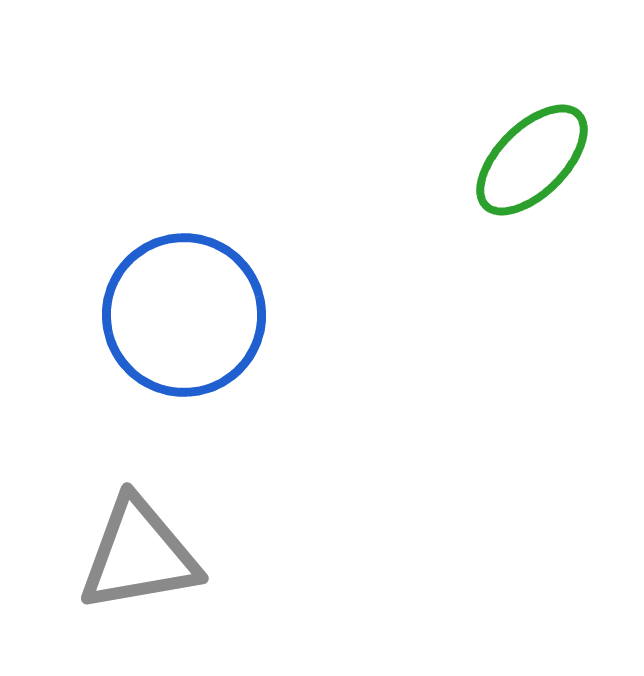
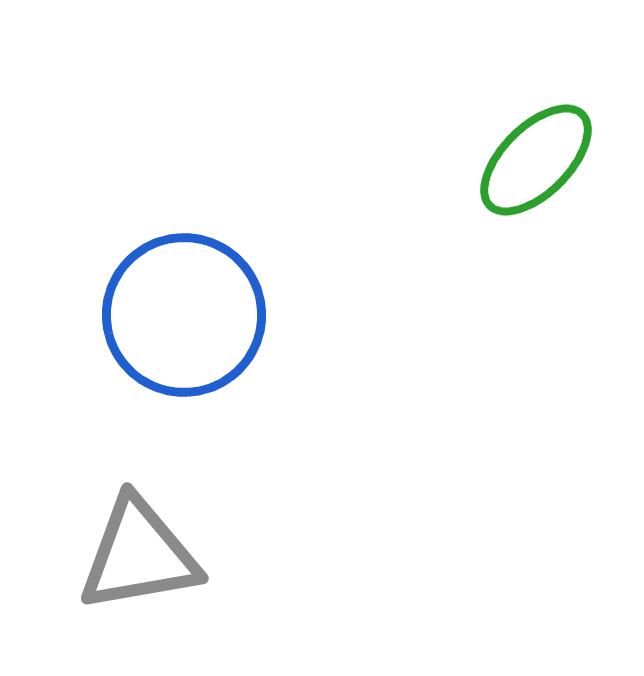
green ellipse: moved 4 px right
